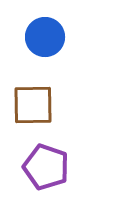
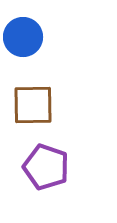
blue circle: moved 22 px left
